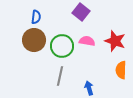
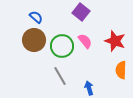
blue semicircle: rotated 56 degrees counterclockwise
pink semicircle: moved 2 px left; rotated 42 degrees clockwise
gray line: rotated 42 degrees counterclockwise
